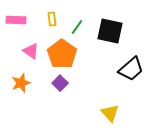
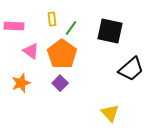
pink rectangle: moved 2 px left, 6 px down
green line: moved 6 px left, 1 px down
